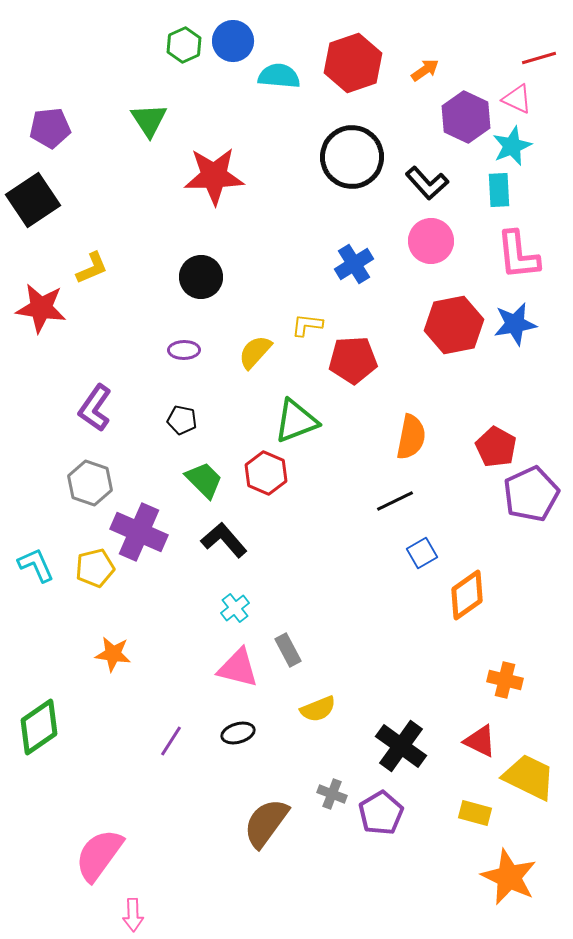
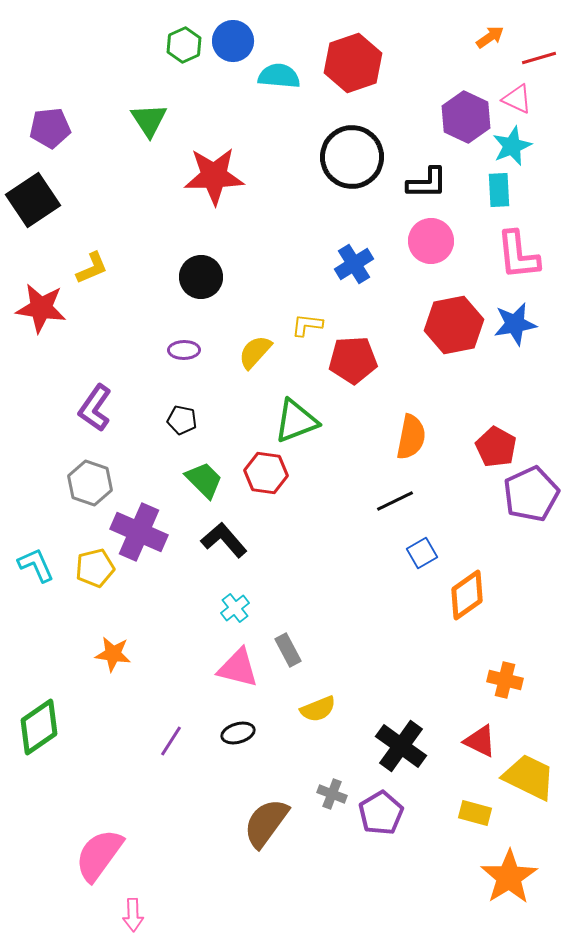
orange arrow at (425, 70): moved 65 px right, 33 px up
black L-shape at (427, 183): rotated 48 degrees counterclockwise
red hexagon at (266, 473): rotated 15 degrees counterclockwise
orange star at (509, 877): rotated 14 degrees clockwise
